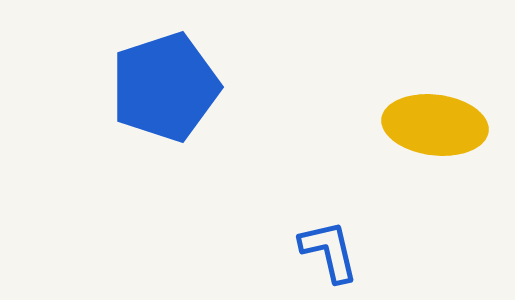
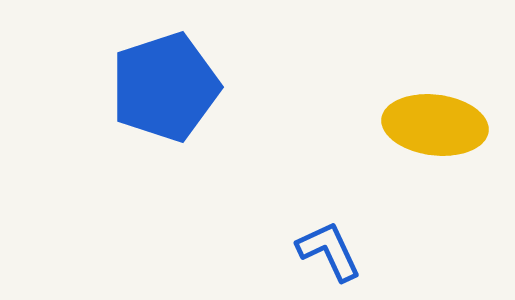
blue L-shape: rotated 12 degrees counterclockwise
